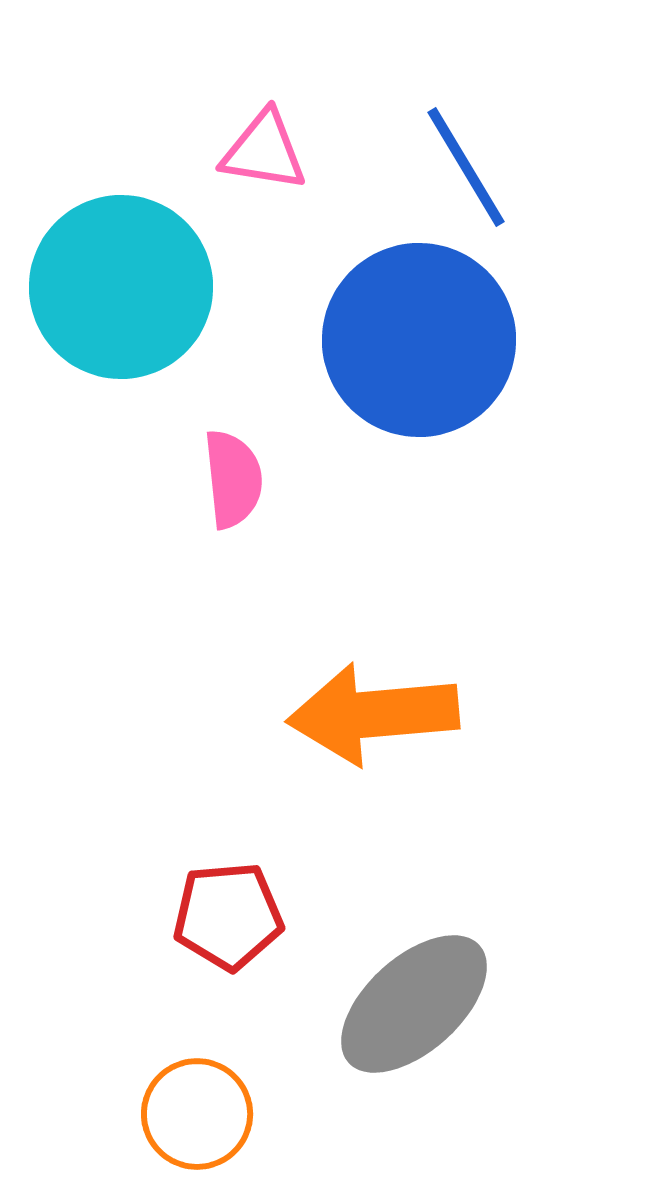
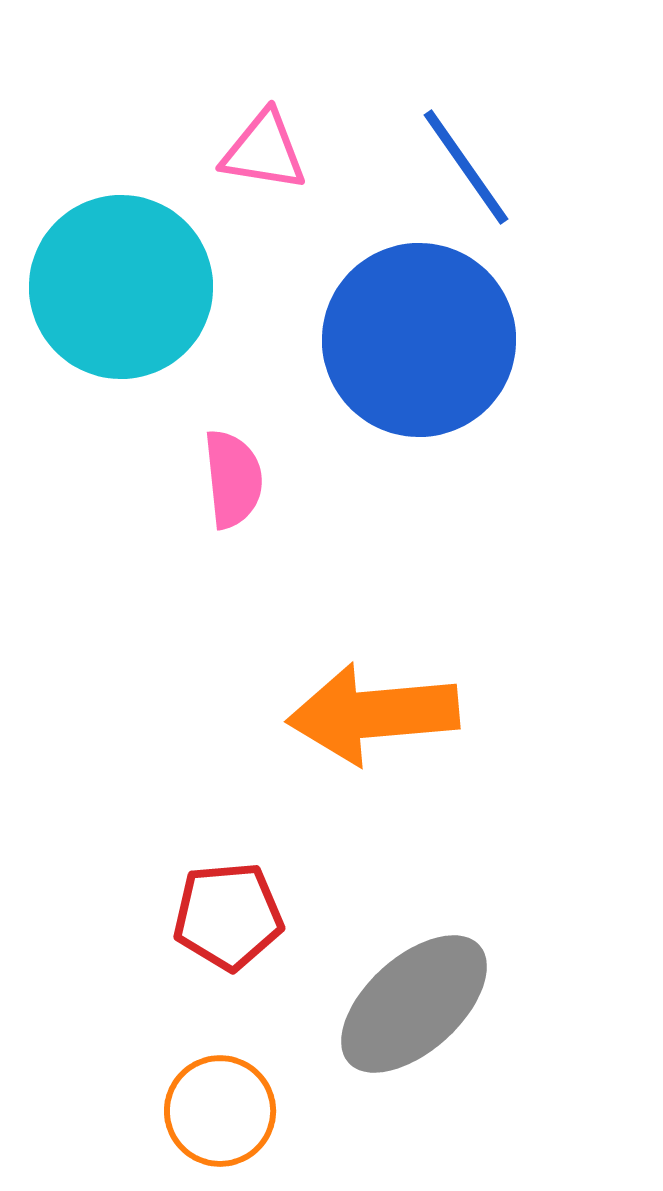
blue line: rotated 4 degrees counterclockwise
orange circle: moved 23 px right, 3 px up
